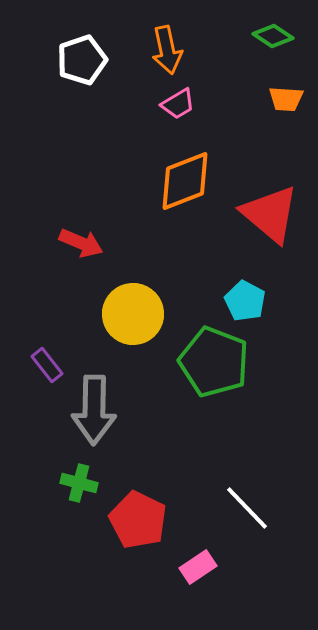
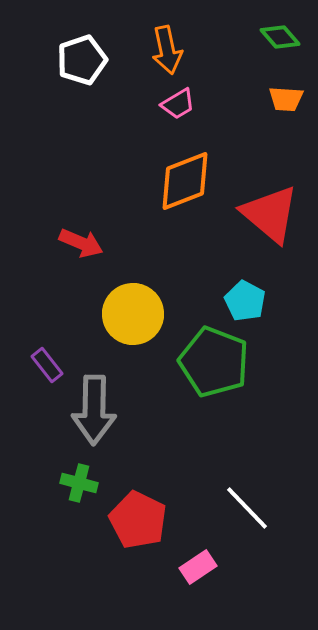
green diamond: moved 7 px right, 1 px down; rotated 15 degrees clockwise
